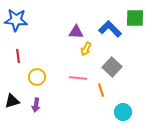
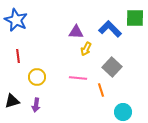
blue star: rotated 20 degrees clockwise
